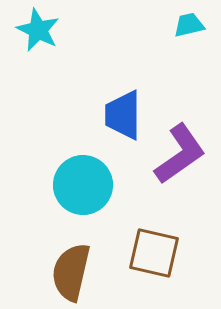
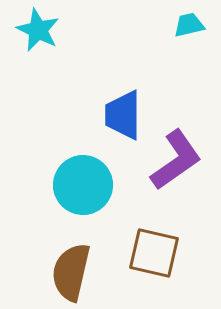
purple L-shape: moved 4 px left, 6 px down
